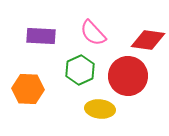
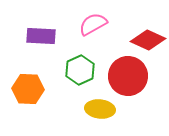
pink semicircle: moved 9 px up; rotated 104 degrees clockwise
red diamond: rotated 16 degrees clockwise
